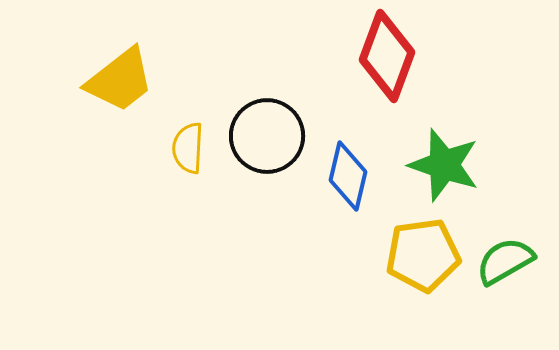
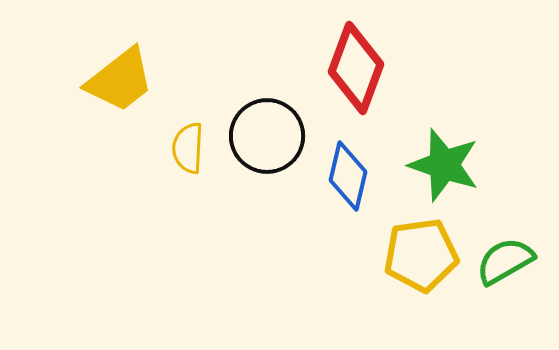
red diamond: moved 31 px left, 12 px down
yellow pentagon: moved 2 px left
